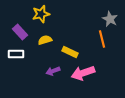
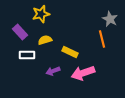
white rectangle: moved 11 px right, 1 px down
